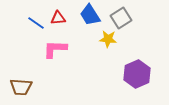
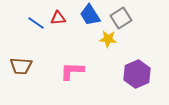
pink L-shape: moved 17 px right, 22 px down
brown trapezoid: moved 21 px up
